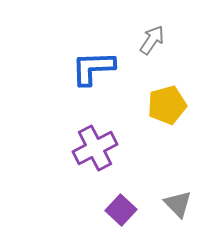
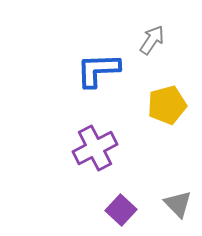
blue L-shape: moved 5 px right, 2 px down
